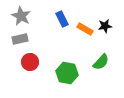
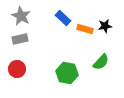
blue rectangle: moved 1 px right, 1 px up; rotated 21 degrees counterclockwise
orange rectangle: rotated 14 degrees counterclockwise
red circle: moved 13 px left, 7 px down
